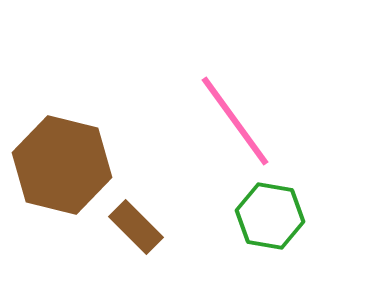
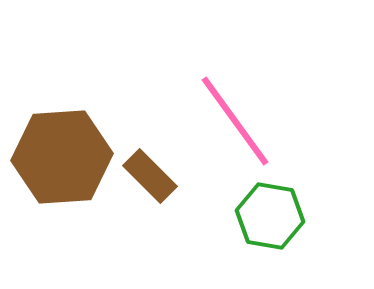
brown hexagon: moved 8 px up; rotated 18 degrees counterclockwise
brown rectangle: moved 14 px right, 51 px up
